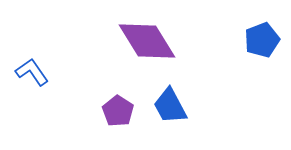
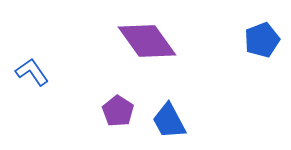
purple diamond: rotated 4 degrees counterclockwise
blue trapezoid: moved 1 px left, 15 px down
